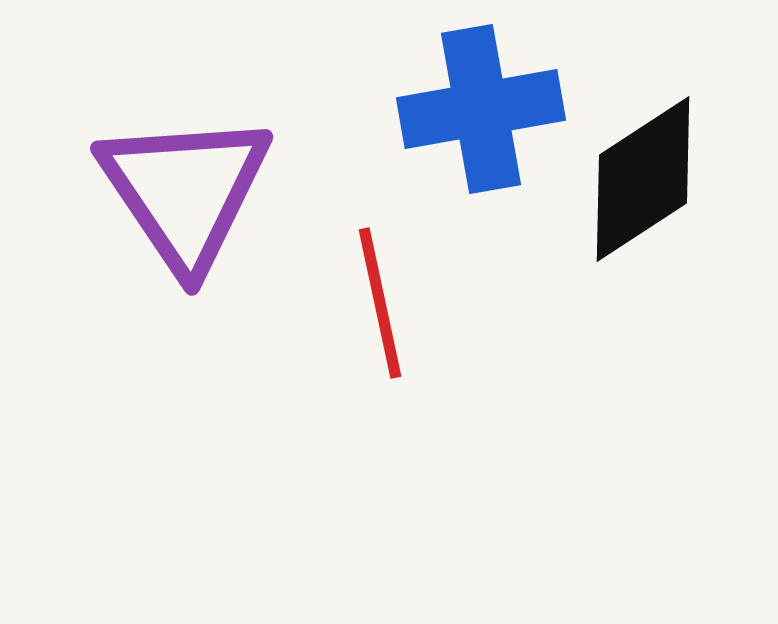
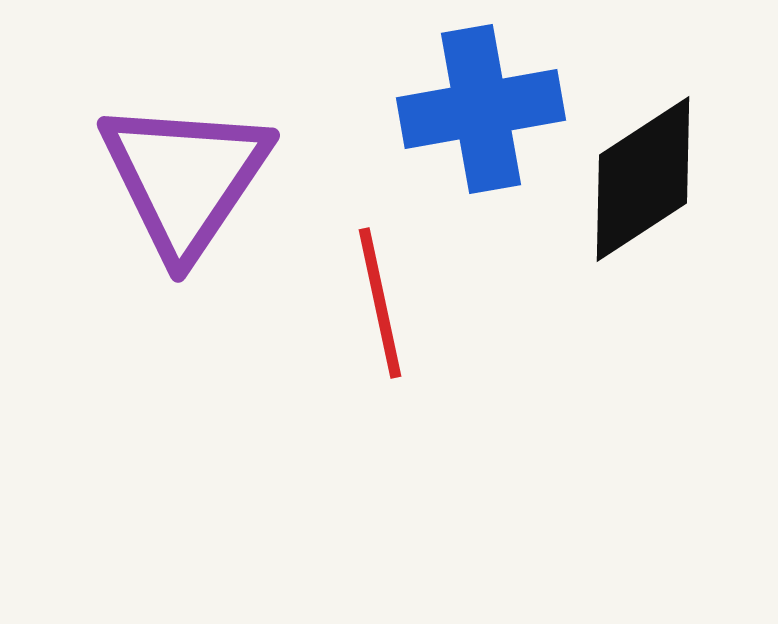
purple triangle: moved 13 px up; rotated 8 degrees clockwise
